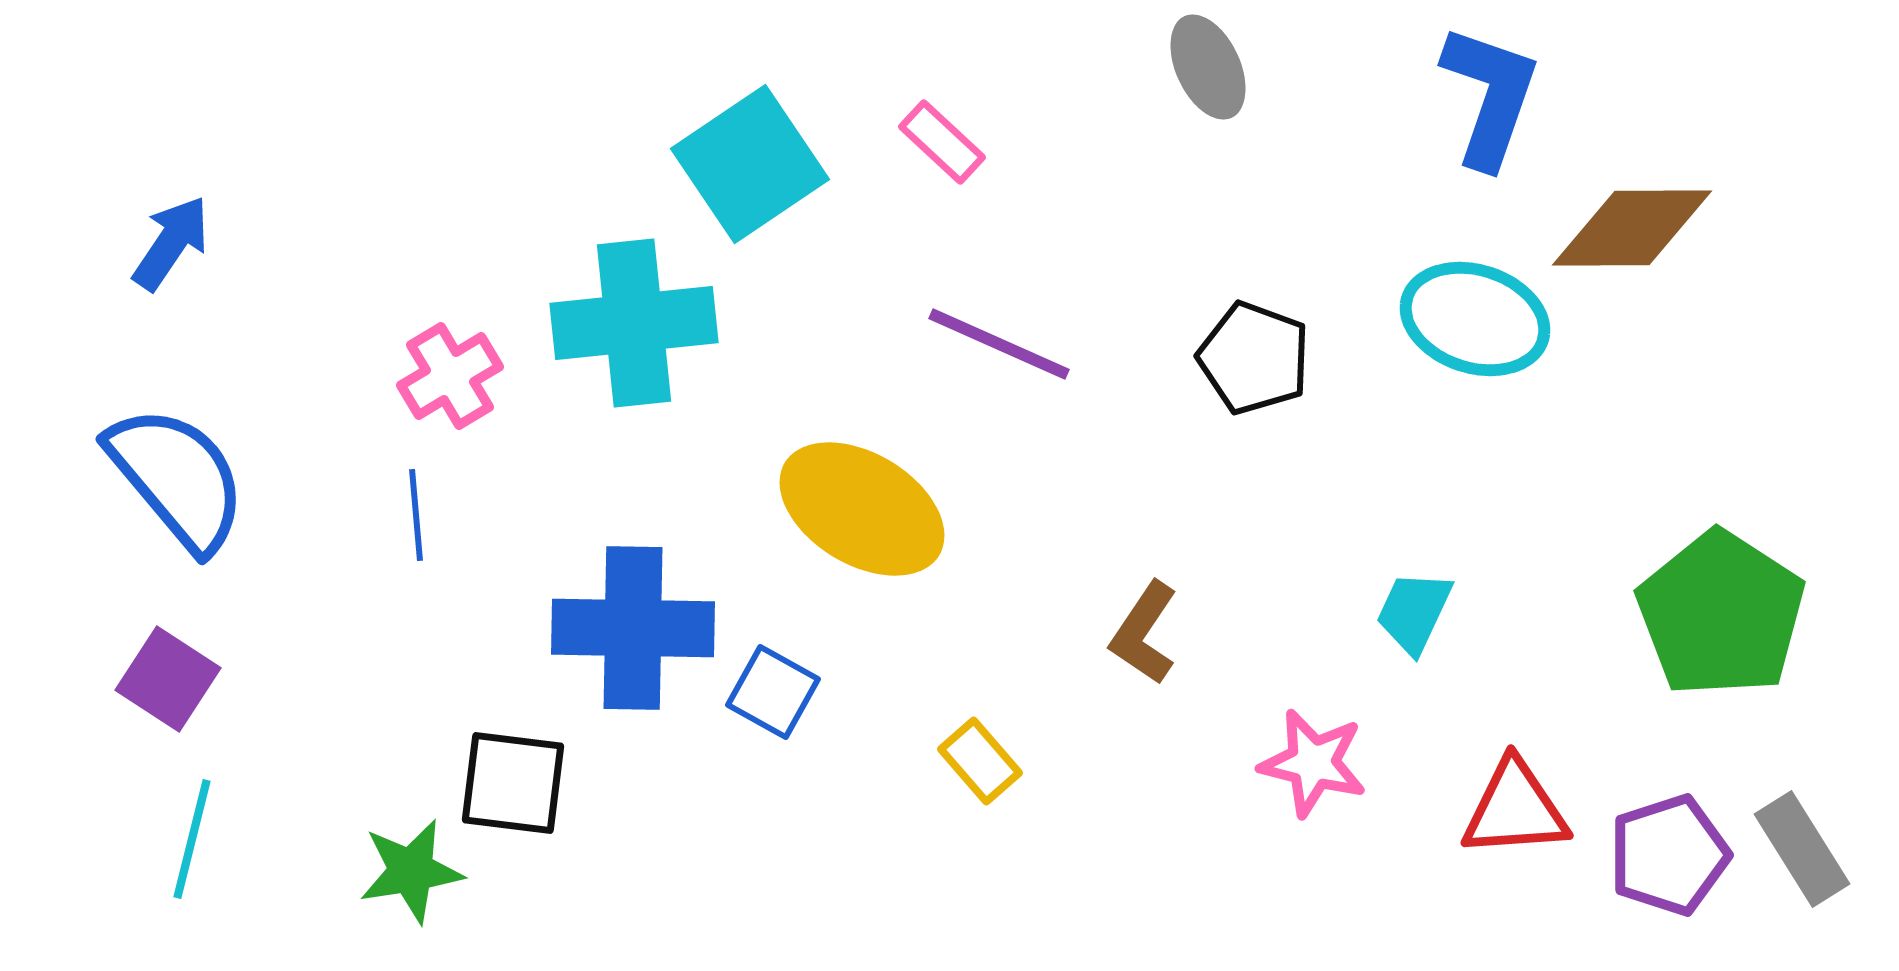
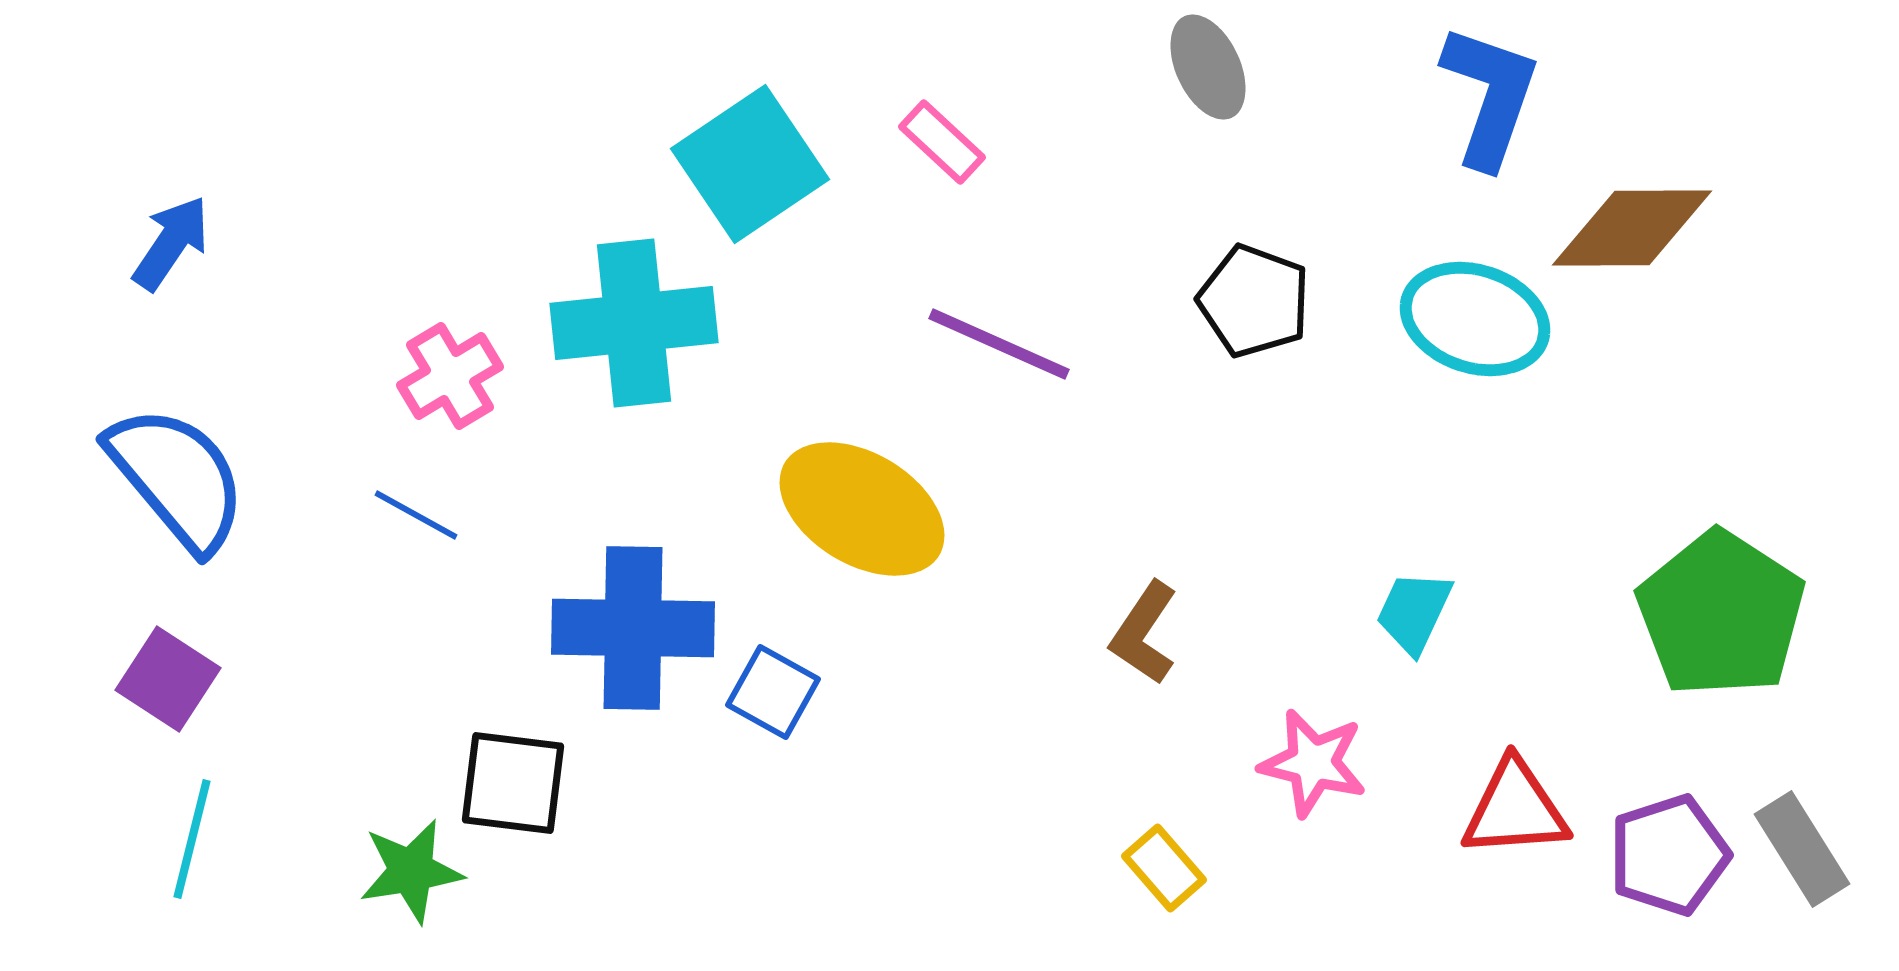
black pentagon: moved 57 px up
blue line: rotated 56 degrees counterclockwise
yellow rectangle: moved 184 px right, 107 px down
